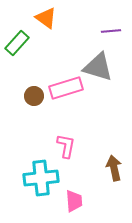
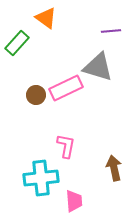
pink rectangle: rotated 8 degrees counterclockwise
brown circle: moved 2 px right, 1 px up
